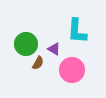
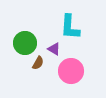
cyan L-shape: moved 7 px left, 4 px up
green circle: moved 1 px left, 1 px up
pink circle: moved 1 px left, 1 px down
